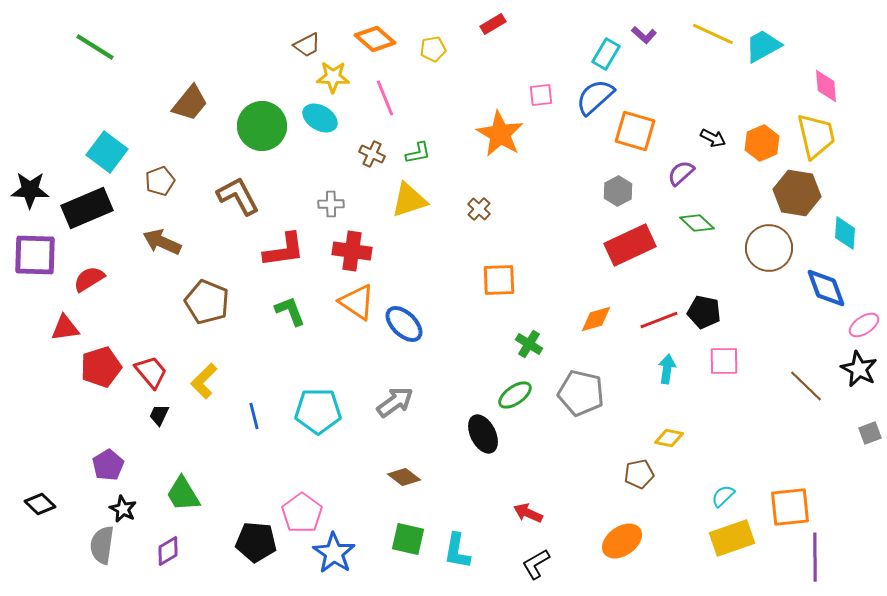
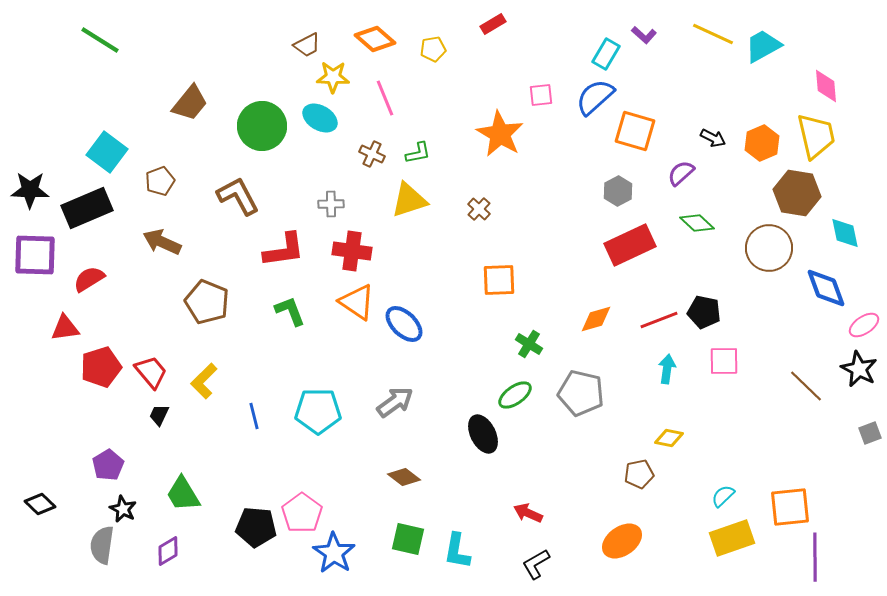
green line at (95, 47): moved 5 px right, 7 px up
cyan diamond at (845, 233): rotated 16 degrees counterclockwise
black pentagon at (256, 542): moved 15 px up
